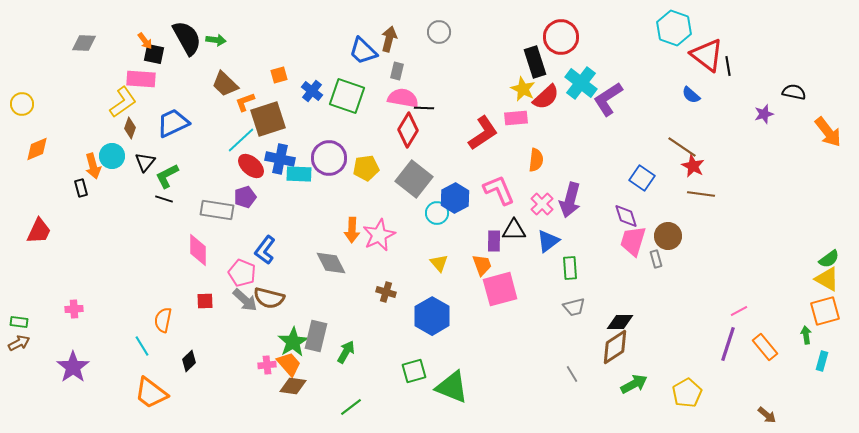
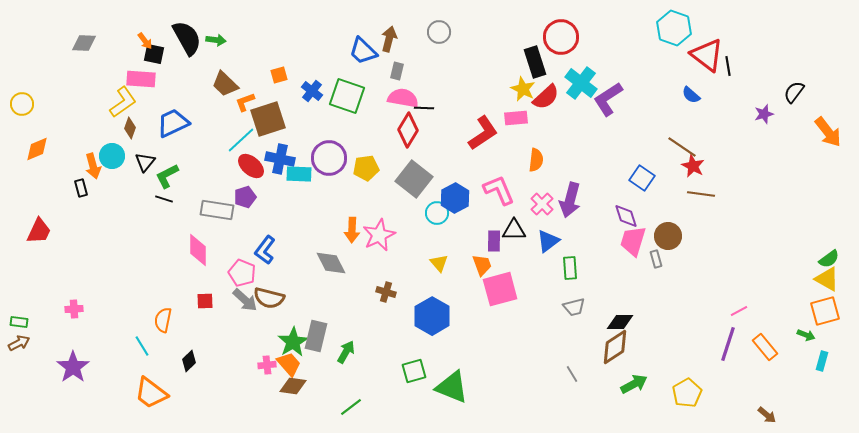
black semicircle at (794, 92): rotated 65 degrees counterclockwise
green arrow at (806, 335): rotated 120 degrees clockwise
